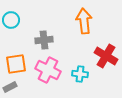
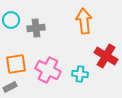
gray cross: moved 8 px left, 12 px up
